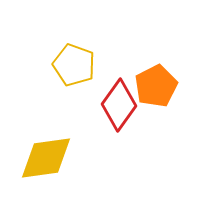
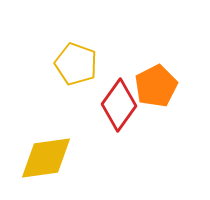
yellow pentagon: moved 2 px right, 1 px up
